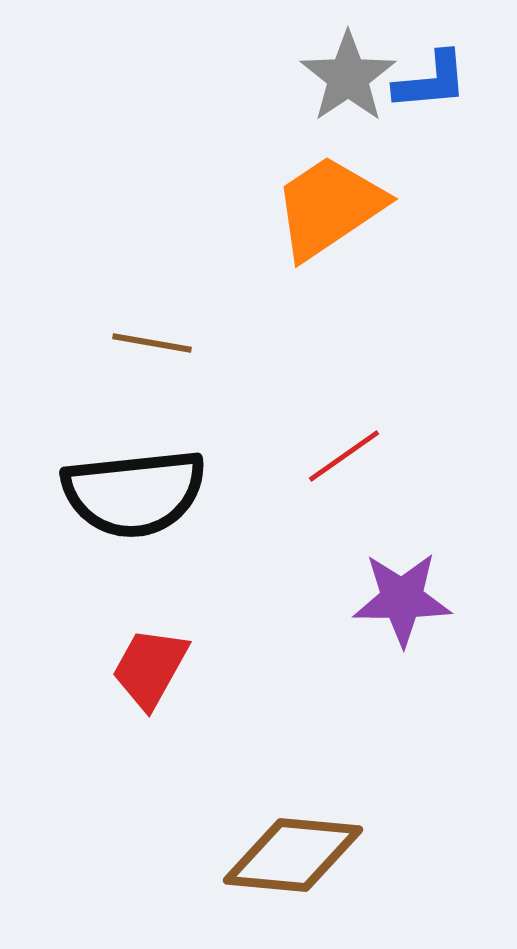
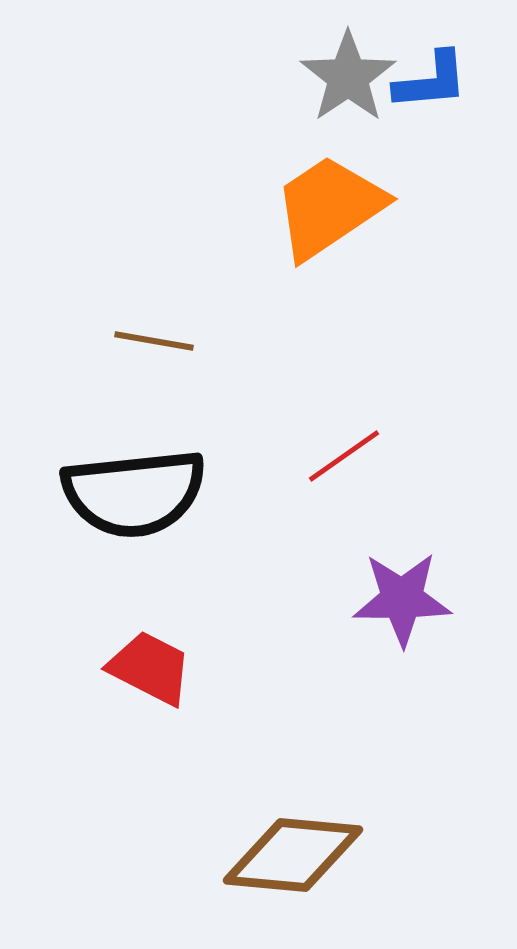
brown line: moved 2 px right, 2 px up
red trapezoid: rotated 88 degrees clockwise
